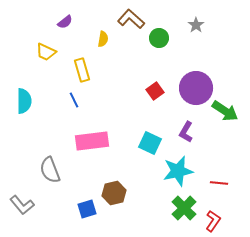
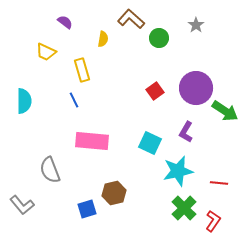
purple semicircle: rotated 105 degrees counterclockwise
pink rectangle: rotated 12 degrees clockwise
